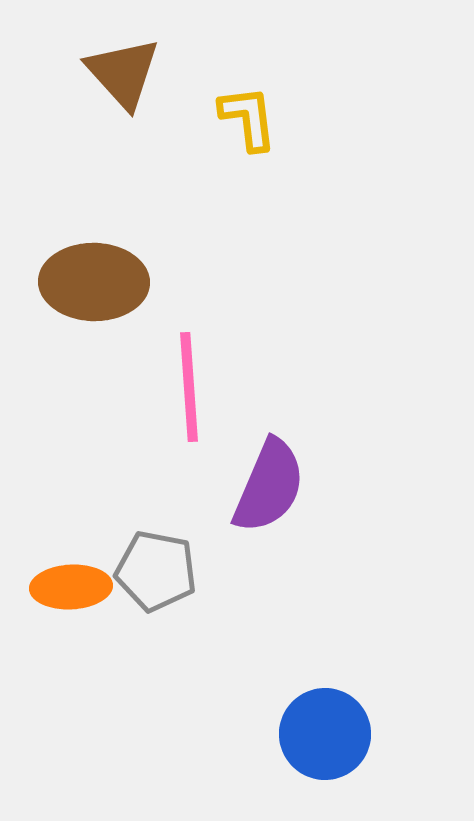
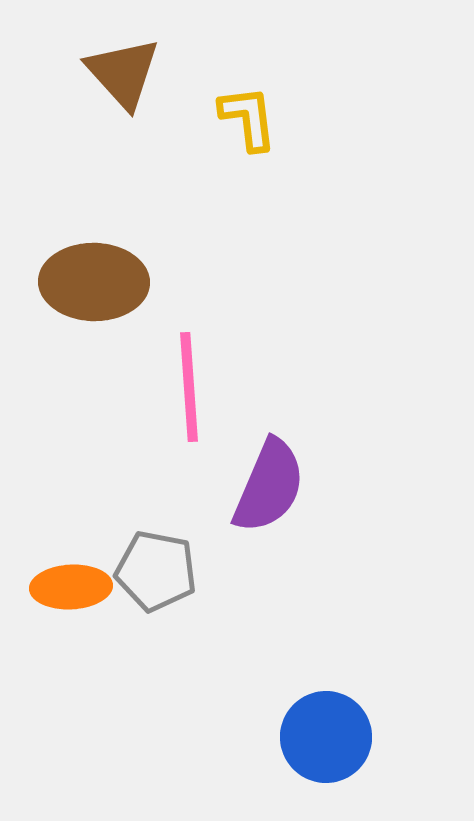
blue circle: moved 1 px right, 3 px down
